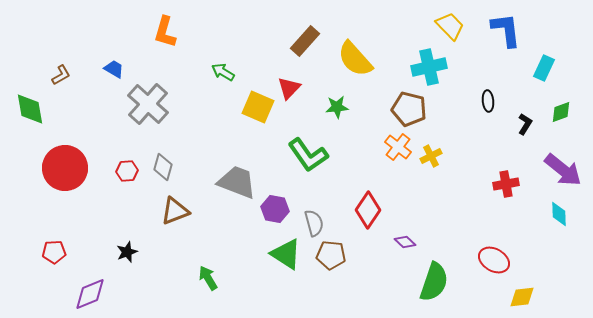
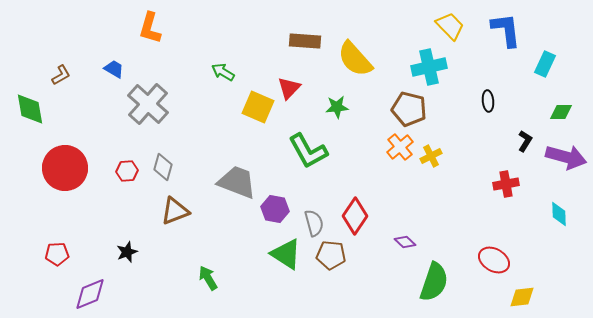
orange L-shape at (165, 32): moved 15 px left, 4 px up
brown rectangle at (305, 41): rotated 52 degrees clockwise
cyan rectangle at (544, 68): moved 1 px right, 4 px up
green diamond at (561, 112): rotated 20 degrees clockwise
black L-shape at (525, 124): moved 17 px down
orange cross at (398, 147): moved 2 px right; rotated 12 degrees clockwise
green L-shape at (308, 155): moved 4 px up; rotated 6 degrees clockwise
purple arrow at (563, 170): moved 3 px right, 13 px up; rotated 24 degrees counterclockwise
red diamond at (368, 210): moved 13 px left, 6 px down
red pentagon at (54, 252): moved 3 px right, 2 px down
